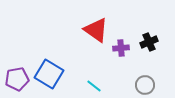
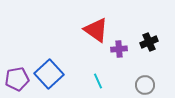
purple cross: moved 2 px left, 1 px down
blue square: rotated 16 degrees clockwise
cyan line: moved 4 px right, 5 px up; rotated 28 degrees clockwise
